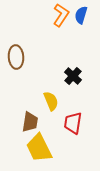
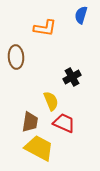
orange L-shape: moved 16 px left, 13 px down; rotated 65 degrees clockwise
black cross: moved 1 px left, 1 px down; rotated 18 degrees clockwise
red trapezoid: moved 9 px left; rotated 105 degrees clockwise
yellow trapezoid: rotated 144 degrees clockwise
